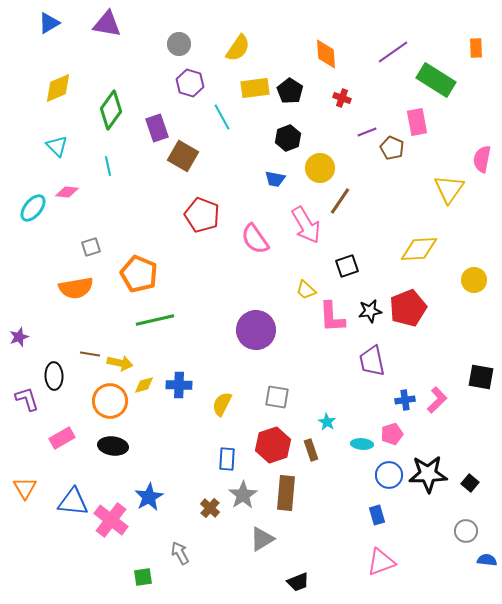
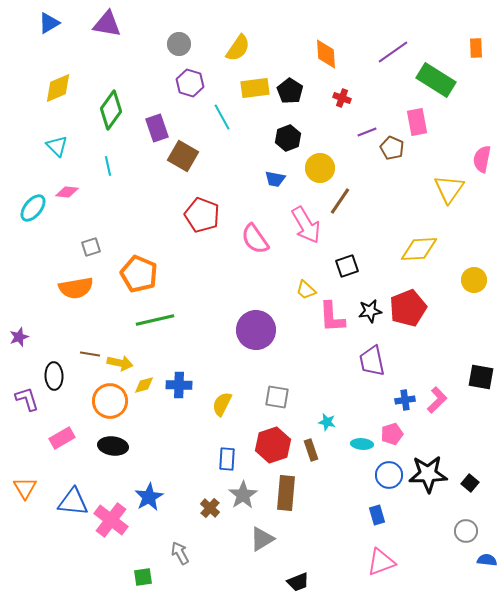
cyan star at (327, 422): rotated 18 degrees counterclockwise
